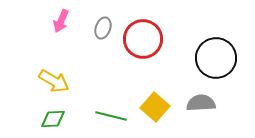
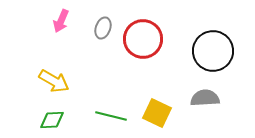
black circle: moved 3 px left, 7 px up
gray semicircle: moved 4 px right, 5 px up
yellow square: moved 2 px right, 6 px down; rotated 16 degrees counterclockwise
green diamond: moved 1 px left, 1 px down
